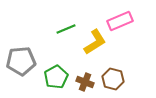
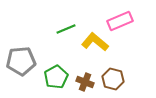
yellow L-shape: rotated 108 degrees counterclockwise
